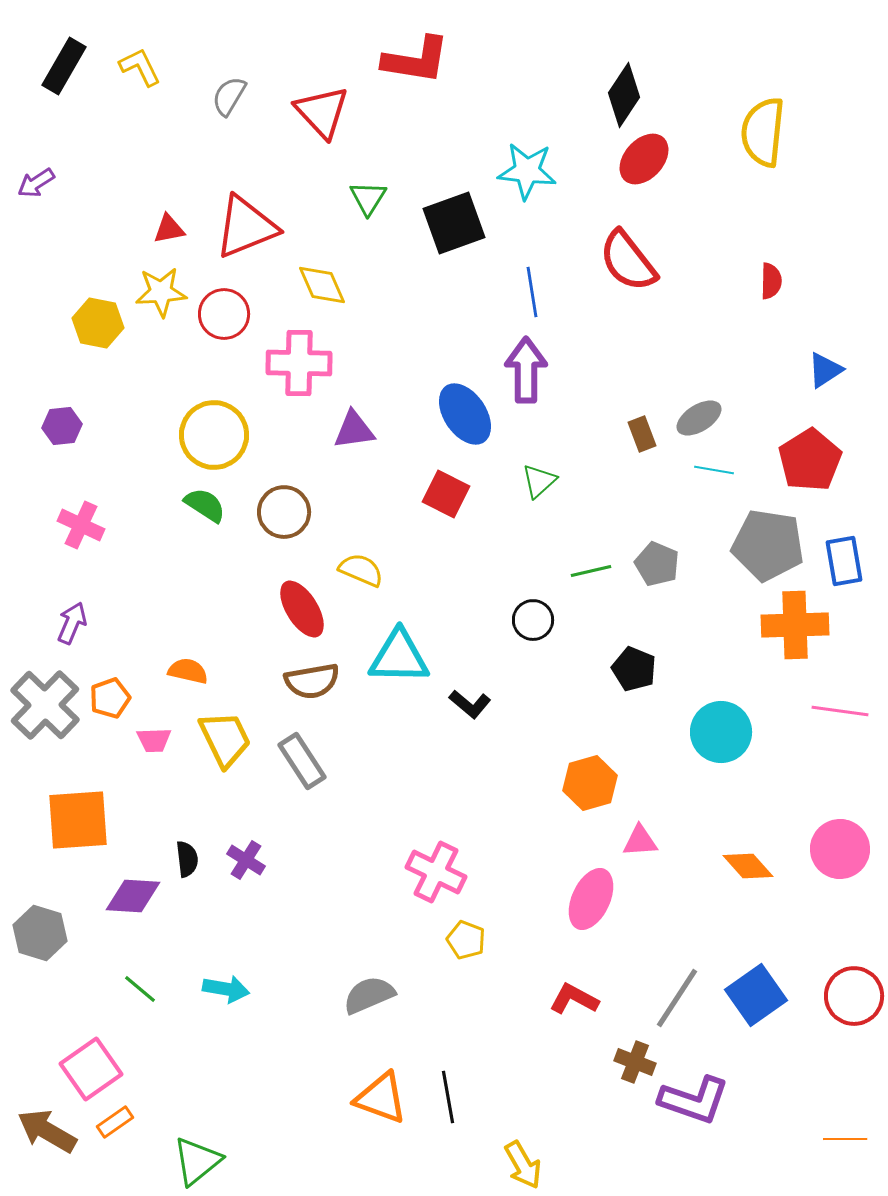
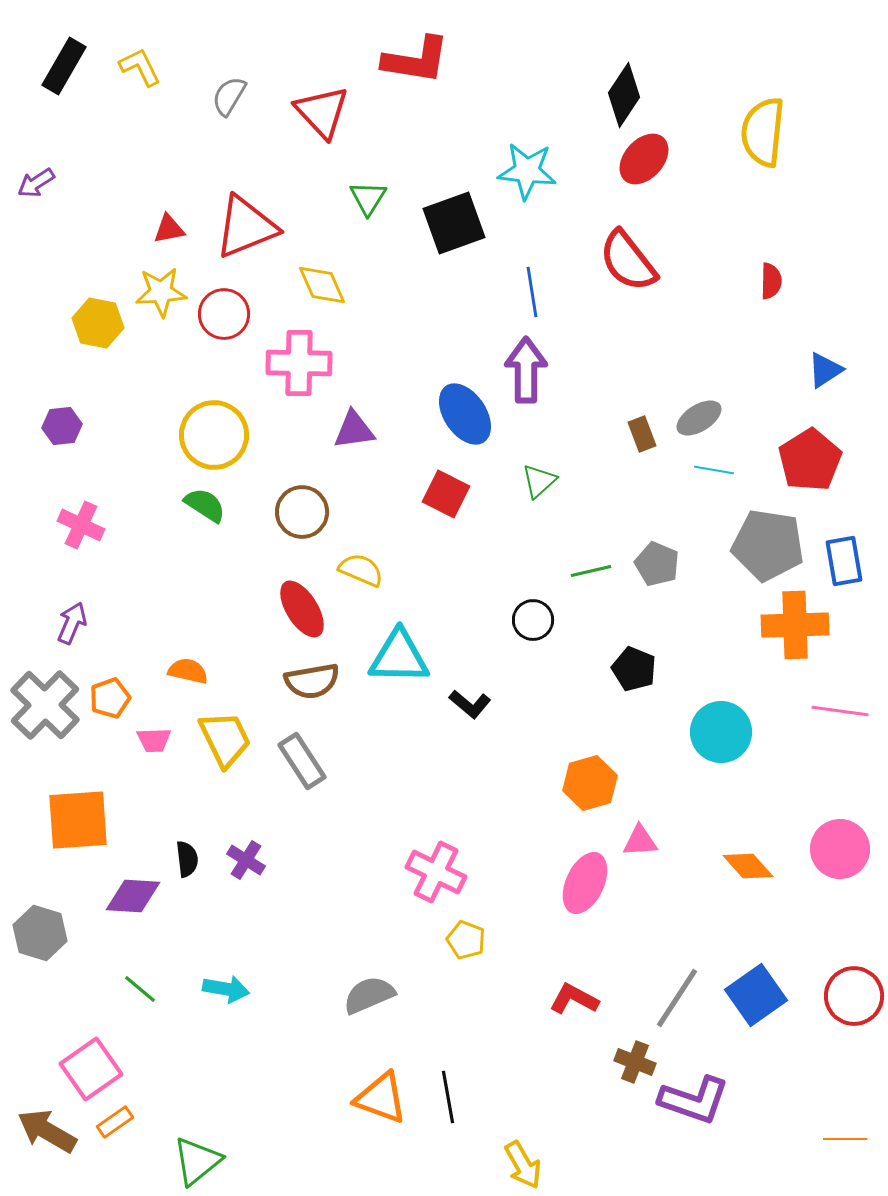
brown circle at (284, 512): moved 18 px right
pink ellipse at (591, 899): moved 6 px left, 16 px up
